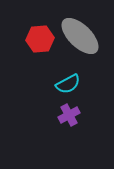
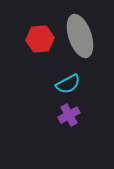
gray ellipse: rotated 27 degrees clockwise
